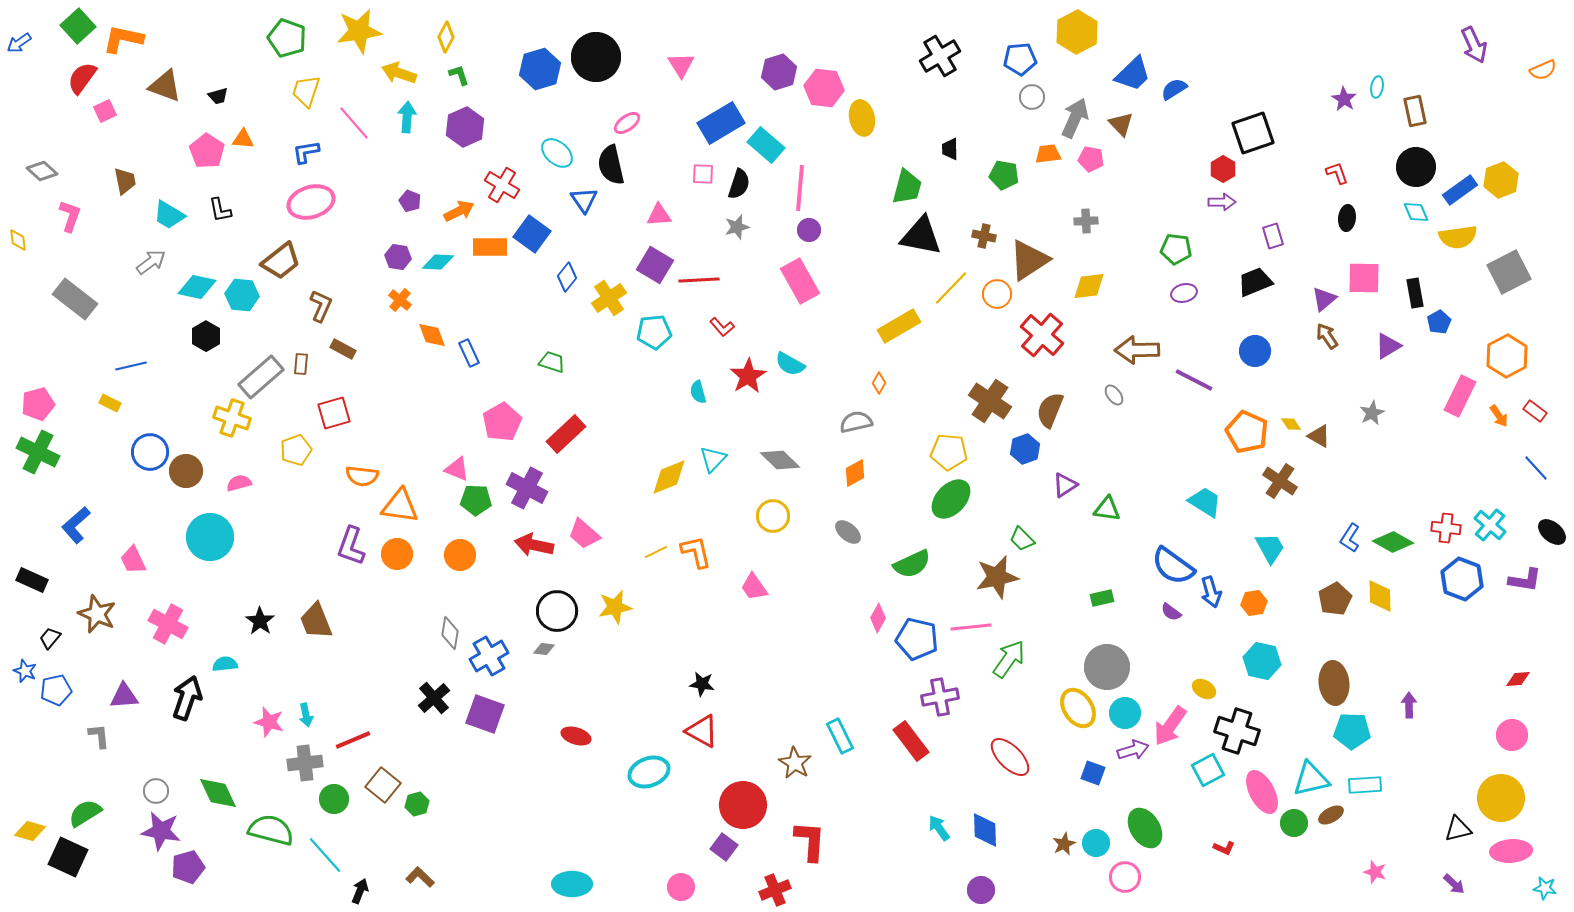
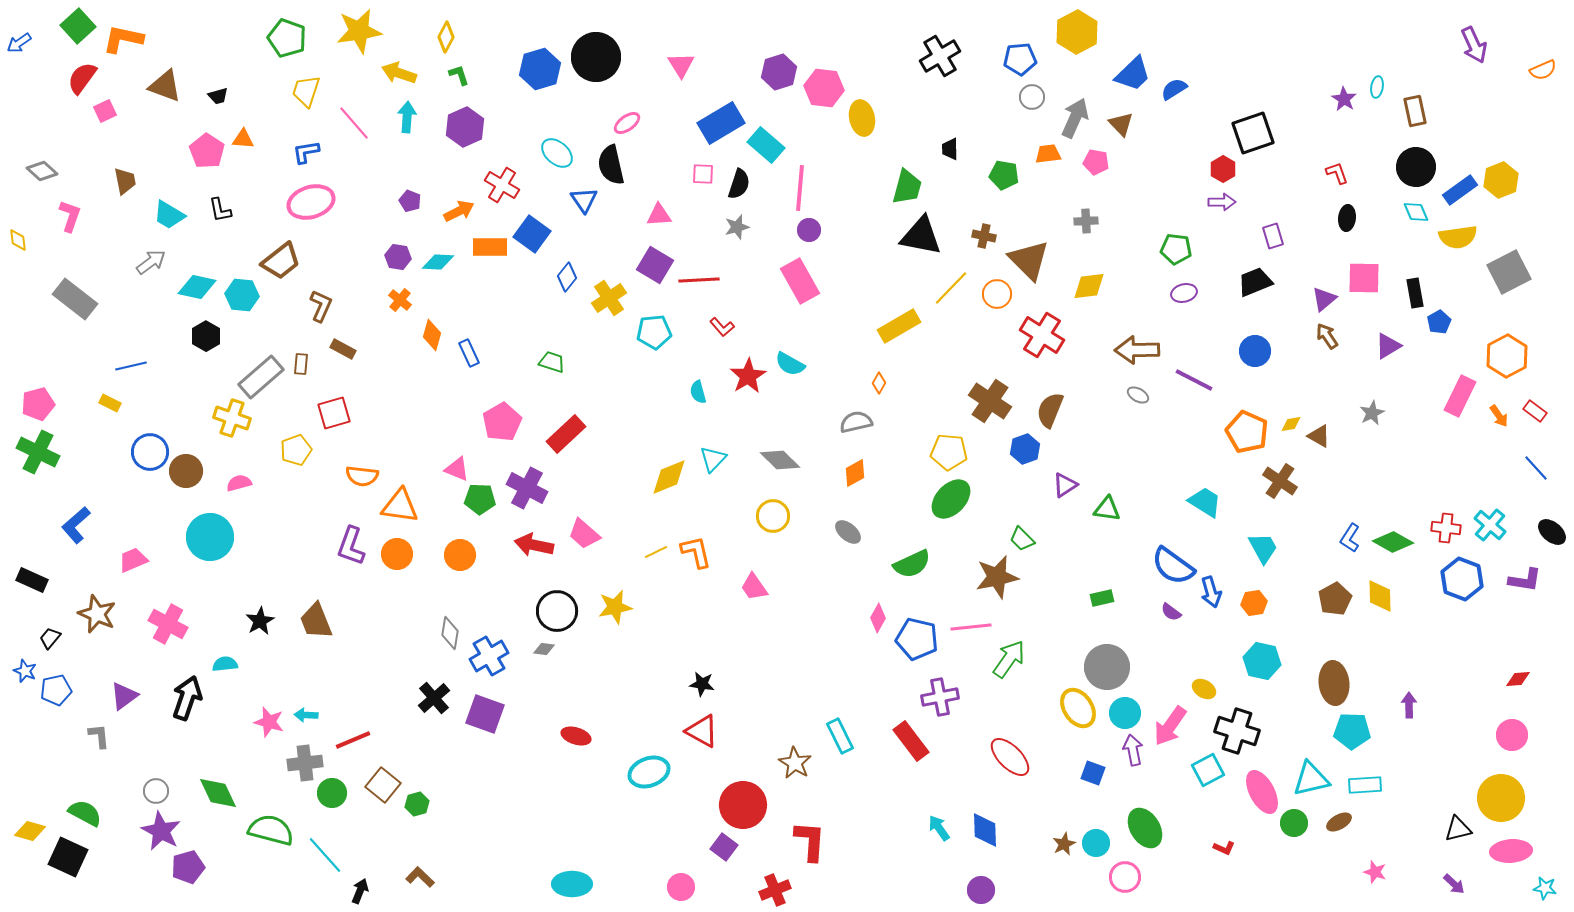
pink pentagon at (1091, 159): moved 5 px right, 3 px down
brown triangle at (1029, 260): rotated 42 degrees counterclockwise
orange diamond at (432, 335): rotated 36 degrees clockwise
red cross at (1042, 335): rotated 9 degrees counterclockwise
gray ellipse at (1114, 395): moved 24 px right; rotated 25 degrees counterclockwise
yellow diamond at (1291, 424): rotated 65 degrees counterclockwise
green pentagon at (476, 500): moved 4 px right, 1 px up
cyan trapezoid at (1270, 548): moved 7 px left
pink trapezoid at (133, 560): rotated 92 degrees clockwise
black star at (260, 621): rotated 8 degrees clockwise
purple triangle at (124, 696): rotated 32 degrees counterclockwise
cyan arrow at (306, 715): rotated 105 degrees clockwise
purple arrow at (1133, 750): rotated 84 degrees counterclockwise
green circle at (334, 799): moved 2 px left, 6 px up
green semicircle at (85, 813): rotated 60 degrees clockwise
brown ellipse at (1331, 815): moved 8 px right, 7 px down
purple star at (161, 831): rotated 18 degrees clockwise
